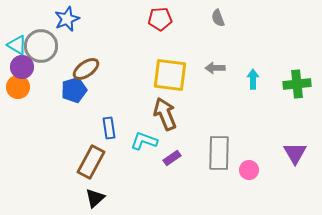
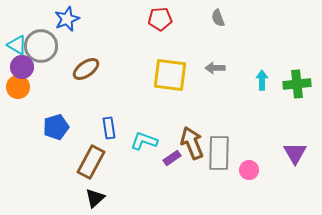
cyan arrow: moved 9 px right, 1 px down
blue pentagon: moved 18 px left, 37 px down
brown arrow: moved 27 px right, 29 px down
